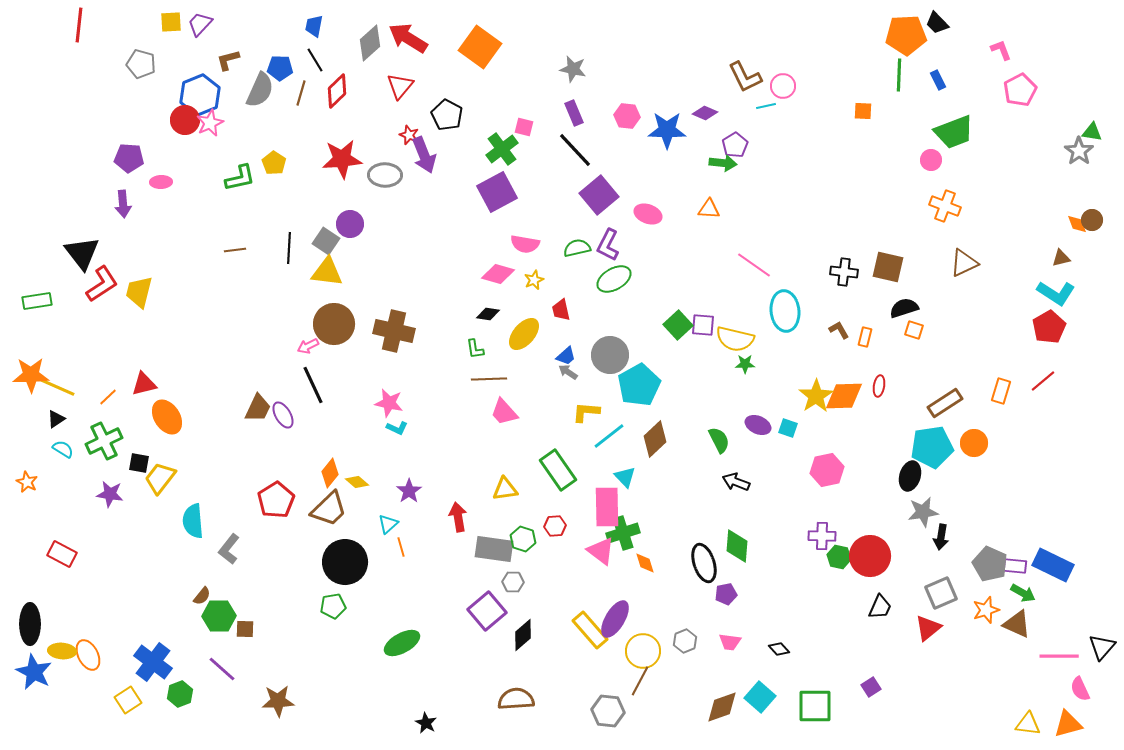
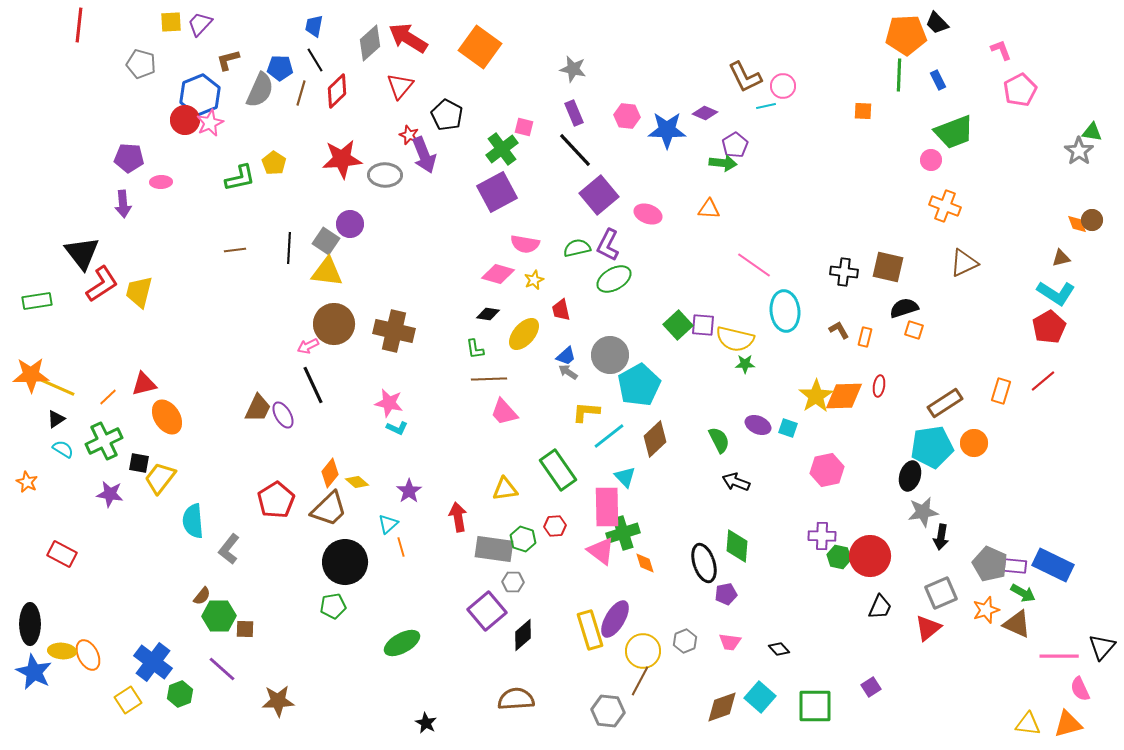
yellow rectangle at (590, 630): rotated 24 degrees clockwise
